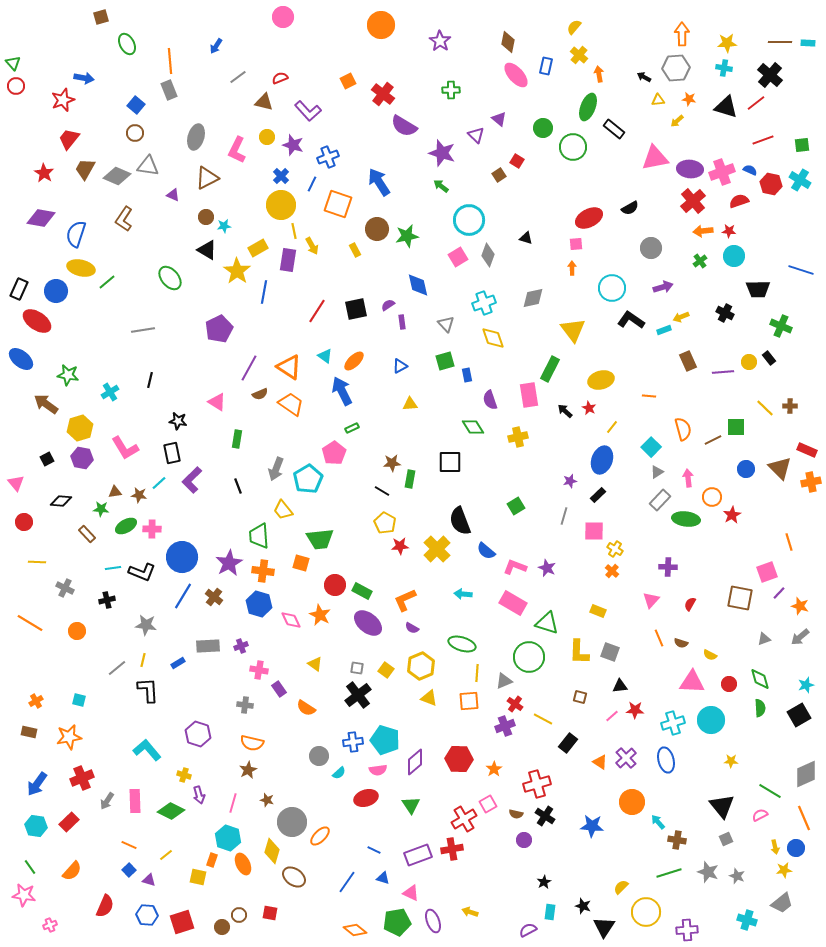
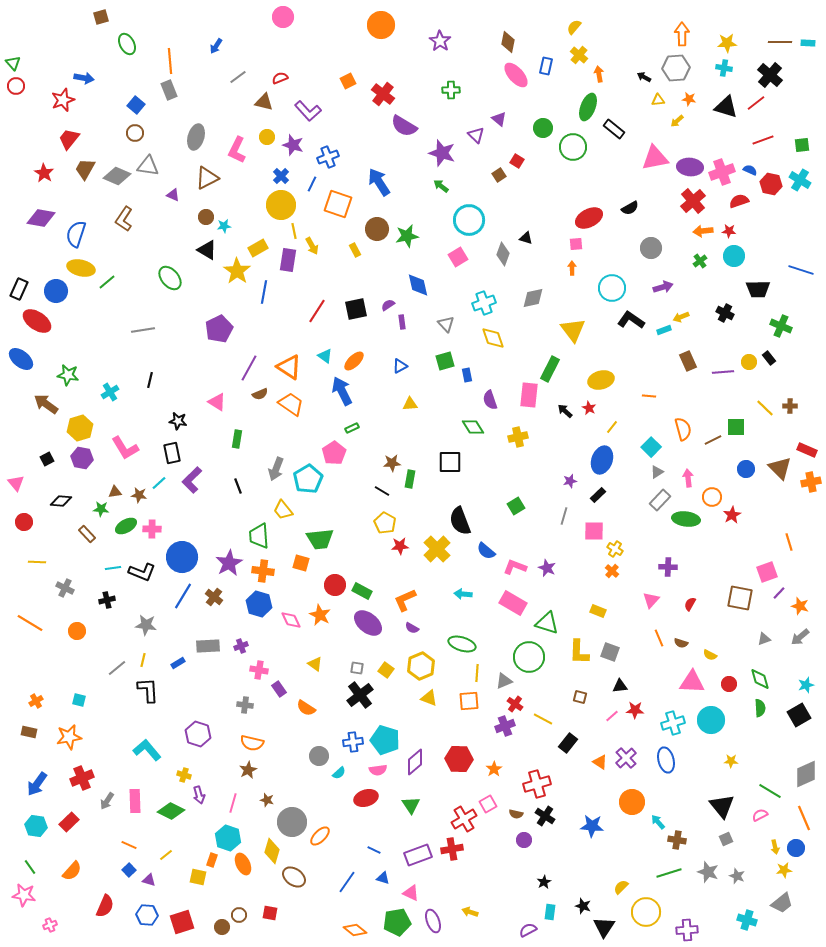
purple ellipse at (690, 169): moved 2 px up
gray diamond at (488, 255): moved 15 px right, 1 px up
pink rectangle at (529, 395): rotated 15 degrees clockwise
black cross at (358, 695): moved 2 px right
